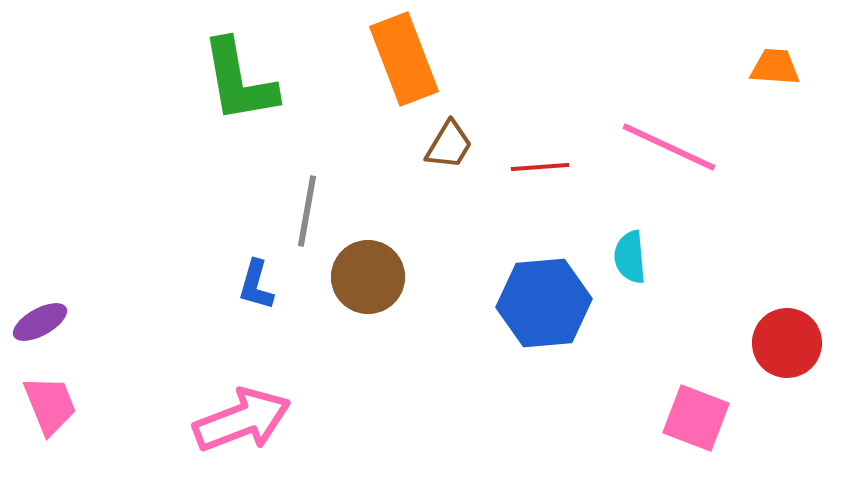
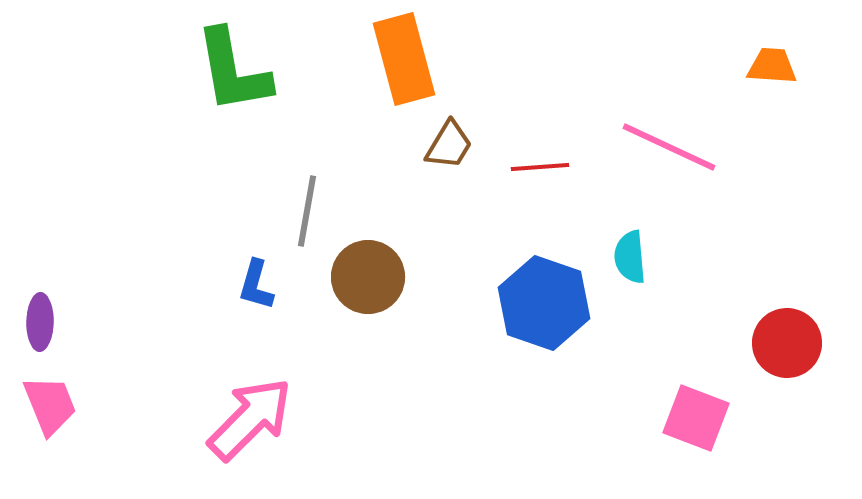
orange rectangle: rotated 6 degrees clockwise
orange trapezoid: moved 3 px left, 1 px up
green L-shape: moved 6 px left, 10 px up
blue hexagon: rotated 24 degrees clockwise
purple ellipse: rotated 60 degrees counterclockwise
pink arrow: moved 8 px right, 1 px up; rotated 24 degrees counterclockwise
